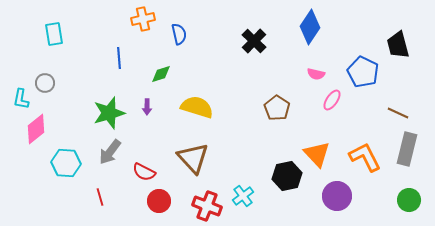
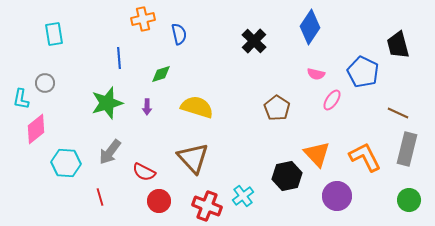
green star: moved 2 px left, 10 px up
